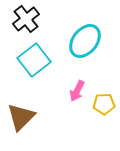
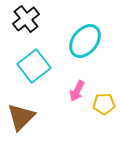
cyan square: moved 6 px down
